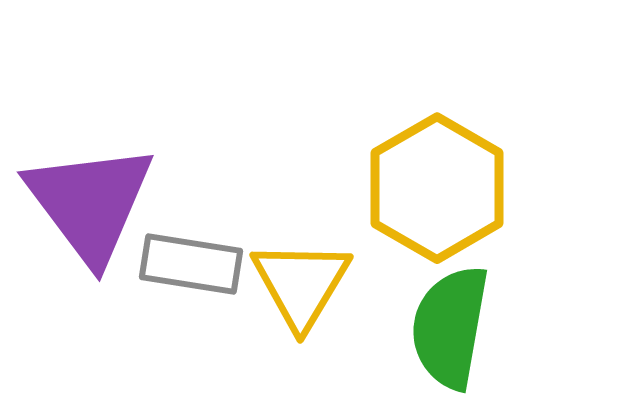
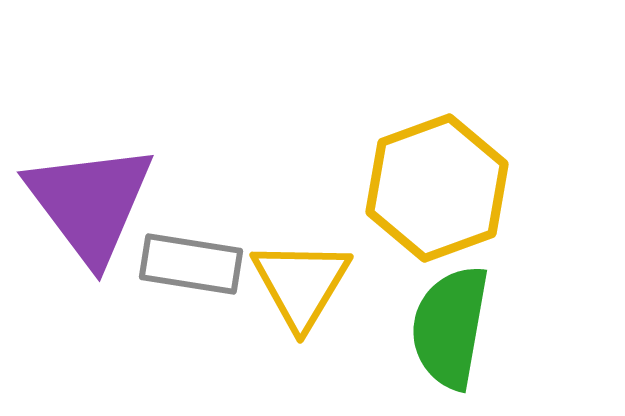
yellow hexagon: rotated 10 degrees clockwise
